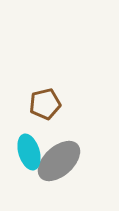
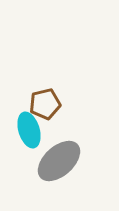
cyan ellipse: moved 22 px up
